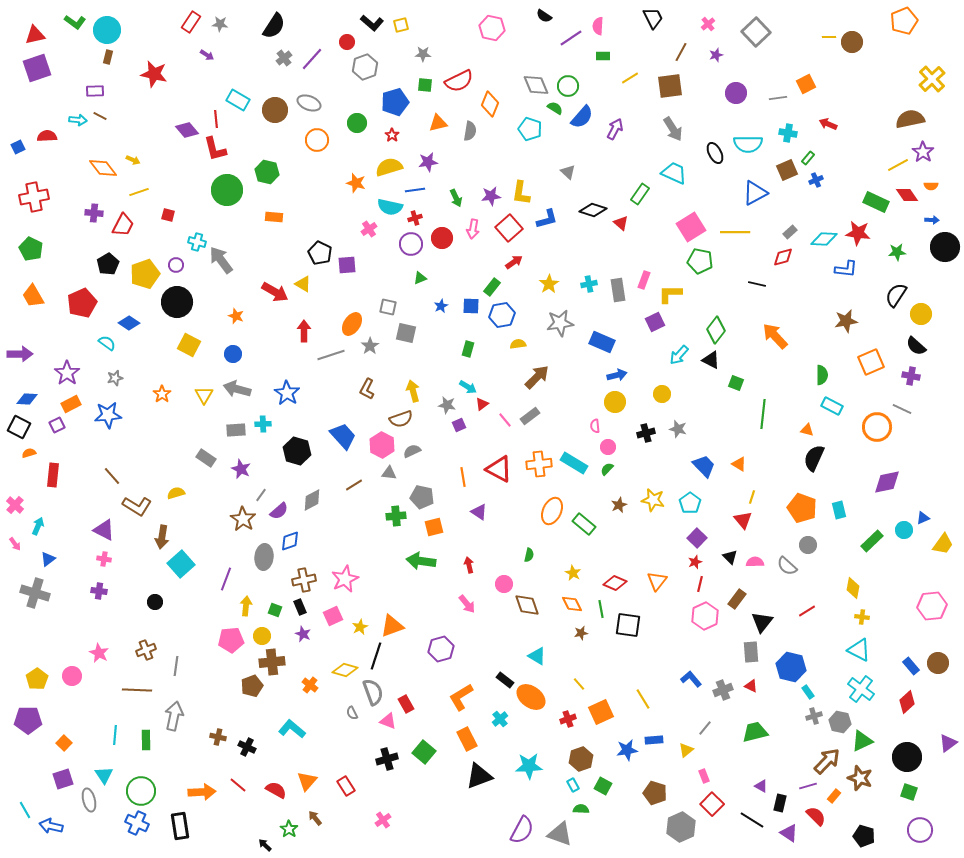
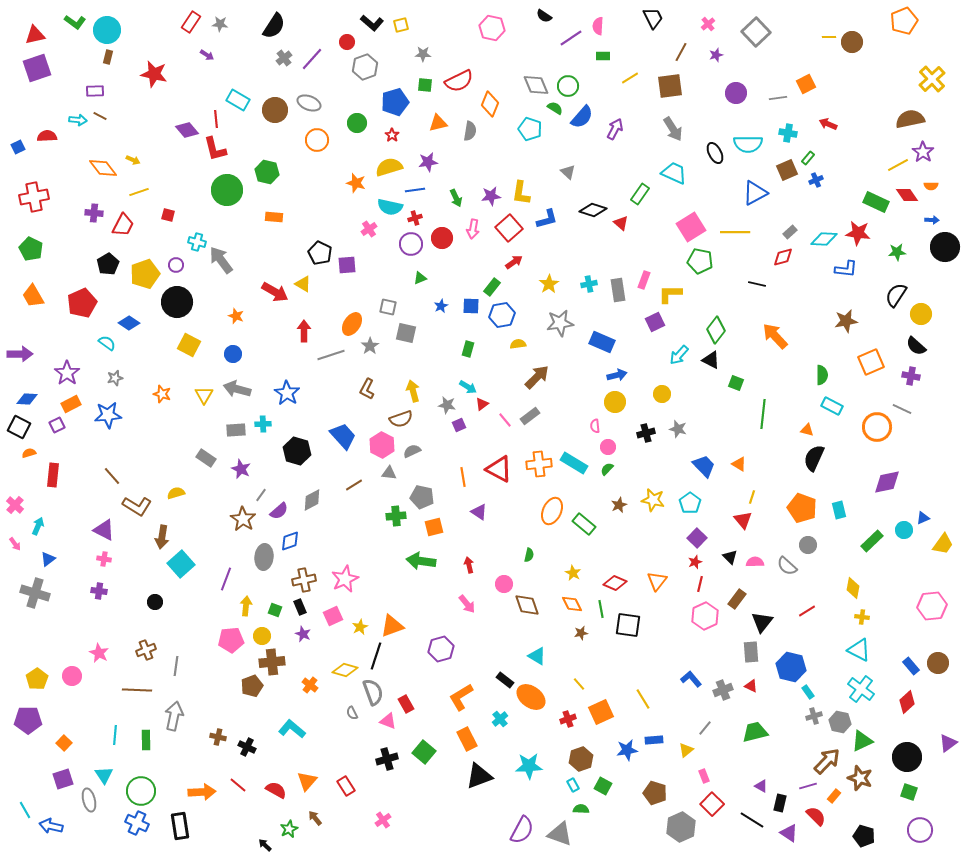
orange star at (162, 394): rotated 18 degrees counterclockwise
green star at (289, 829): rotated 12 degrees clockwise
